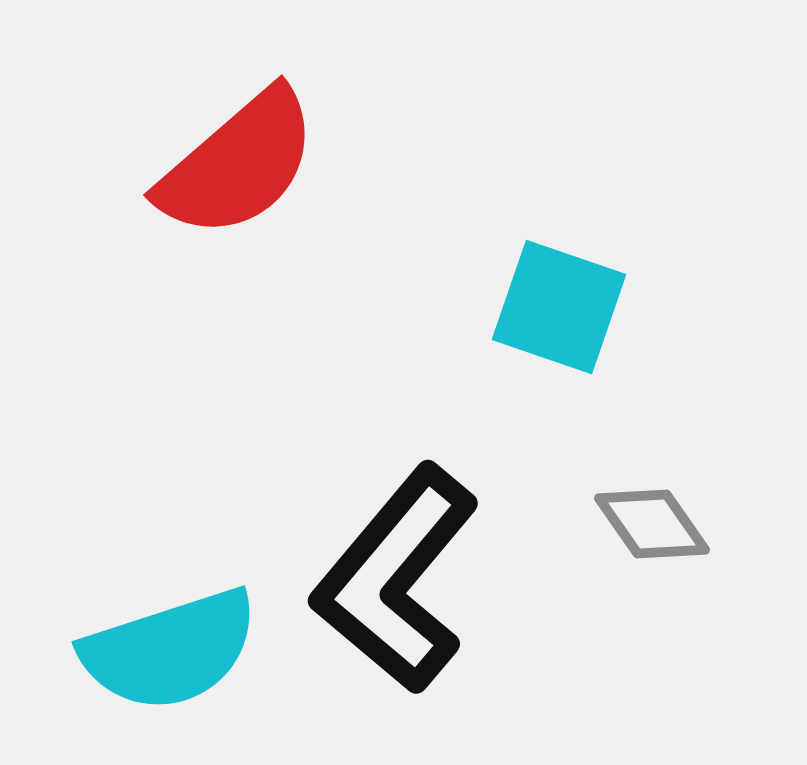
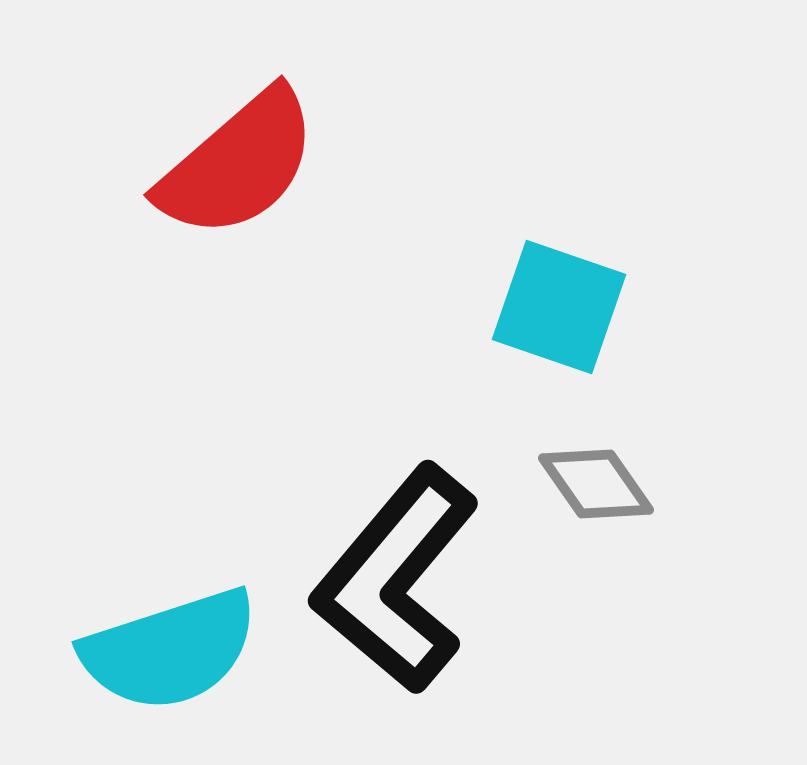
gray diamond: moved 56 px left, 40 px up
